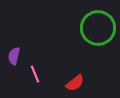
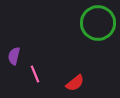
green circle: moved 5 px up
